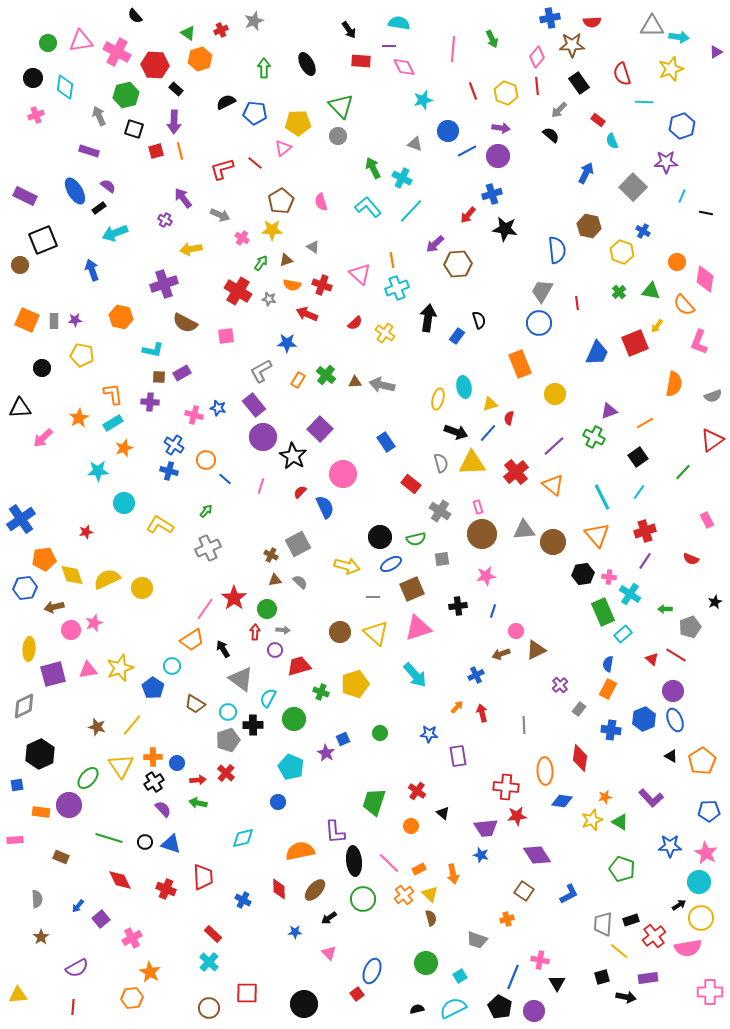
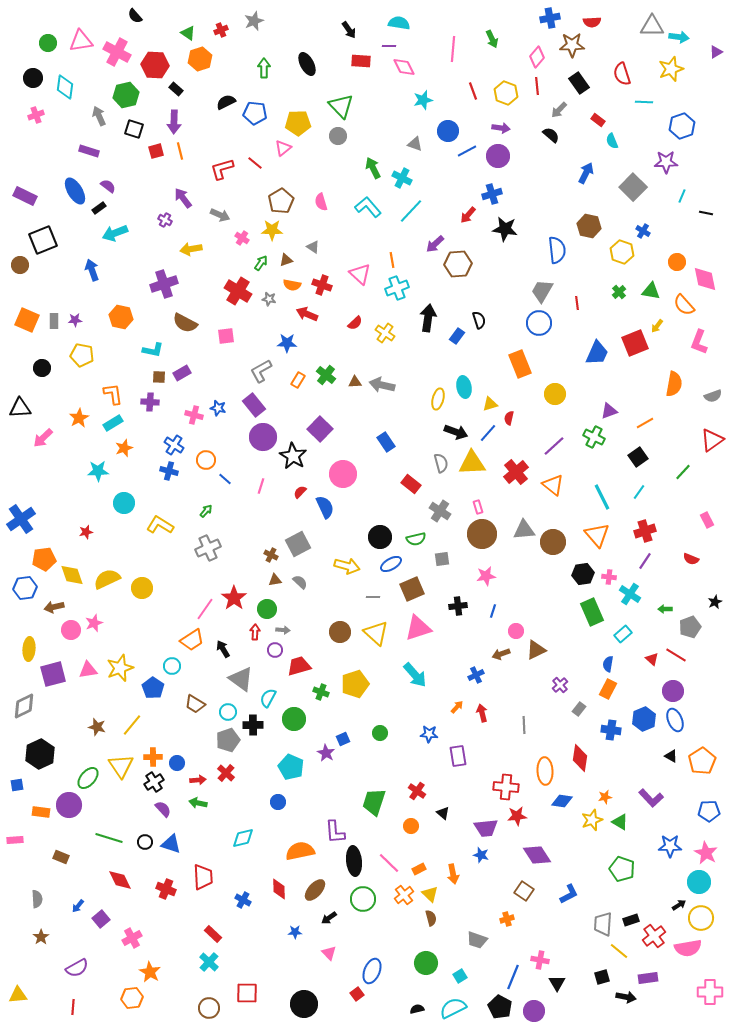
pink diamond at (705, 279): rotated 20 degrees counterclockwise
green rectangle at (603, 612): moved 11 px left
